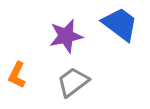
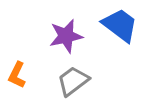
blue trapezoid: moved 1 px down
gray trapezoid: moved 1 px up
